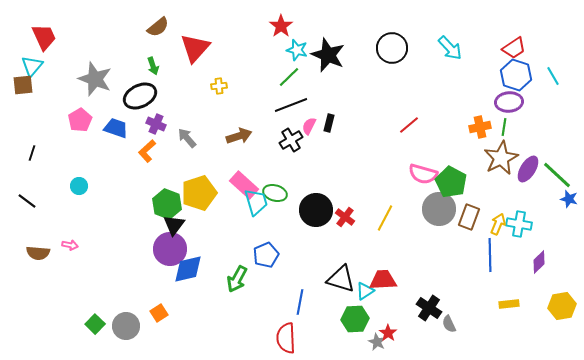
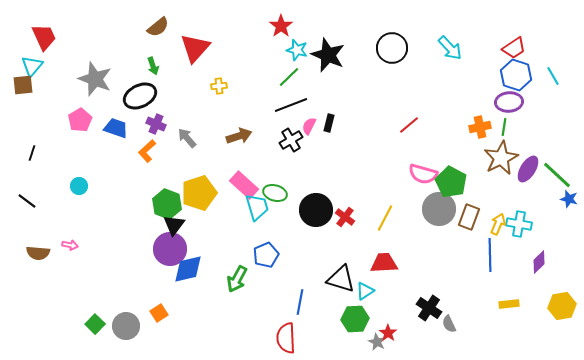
cyan trapezoid at (256, 202): moved 1 px right, 5 px down
red trapezoid at (383, 280): moved 1 px right, 17 px up
